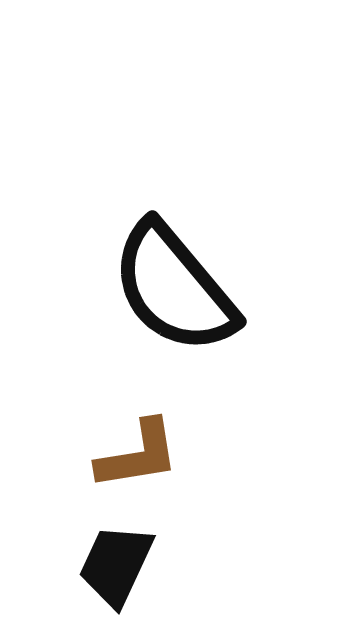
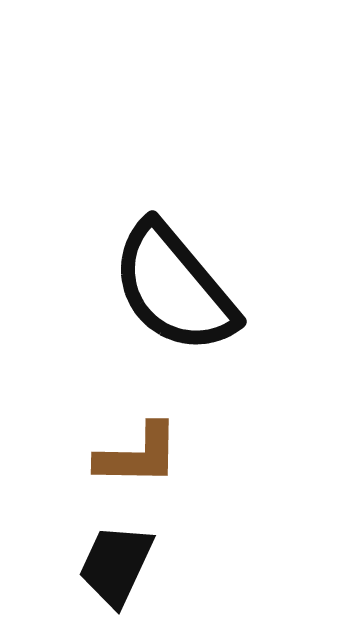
brown L-shape: rotated 10 degrees clockwise
